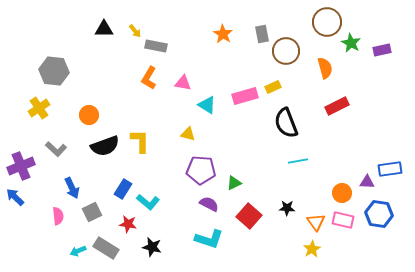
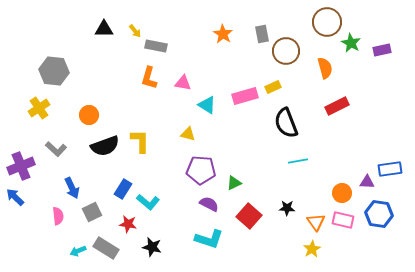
orange L-shape at (149, 78): rotated 15 degrees counterclockwise
